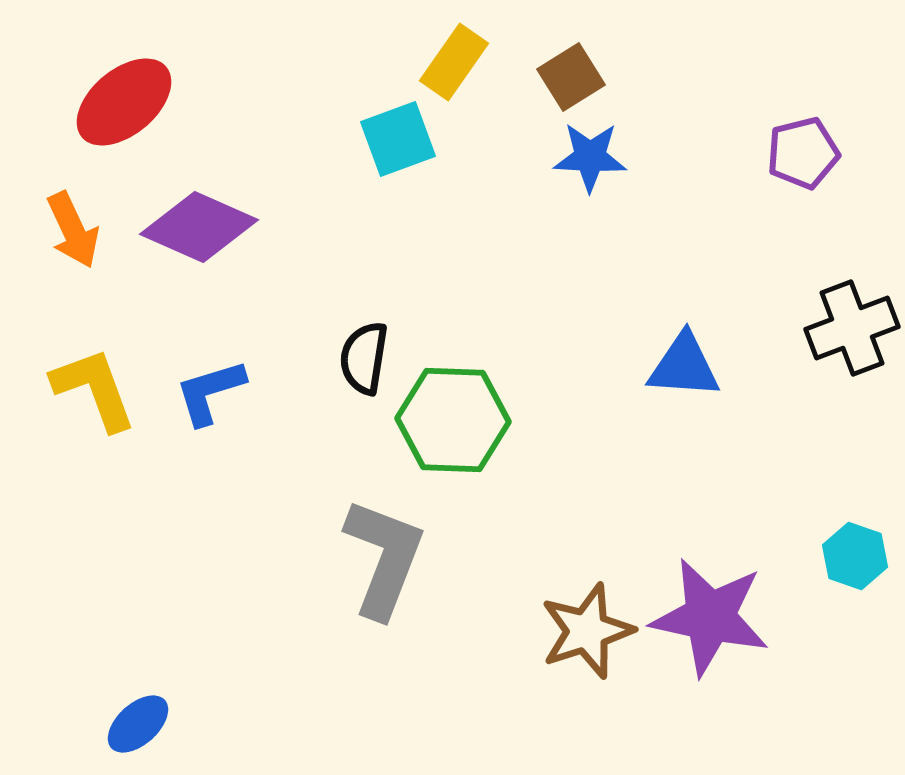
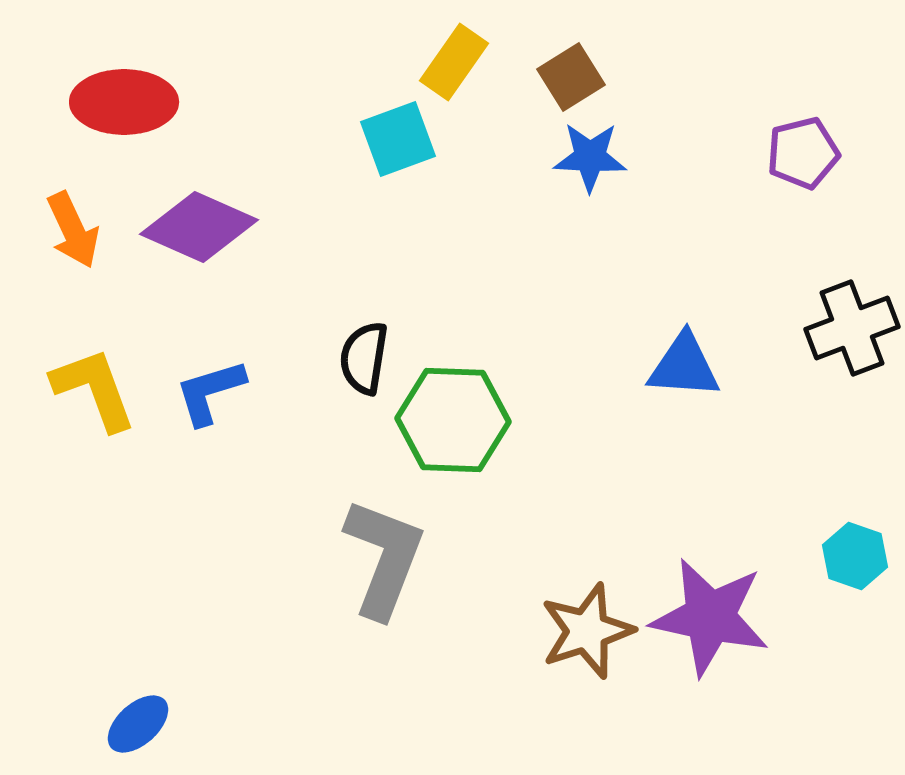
red ellipse: rotated 40 degrees clockwise
